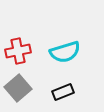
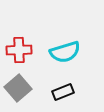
red cross: moved 1 px right, 1 px up; rotated 10 degrees clockwise
